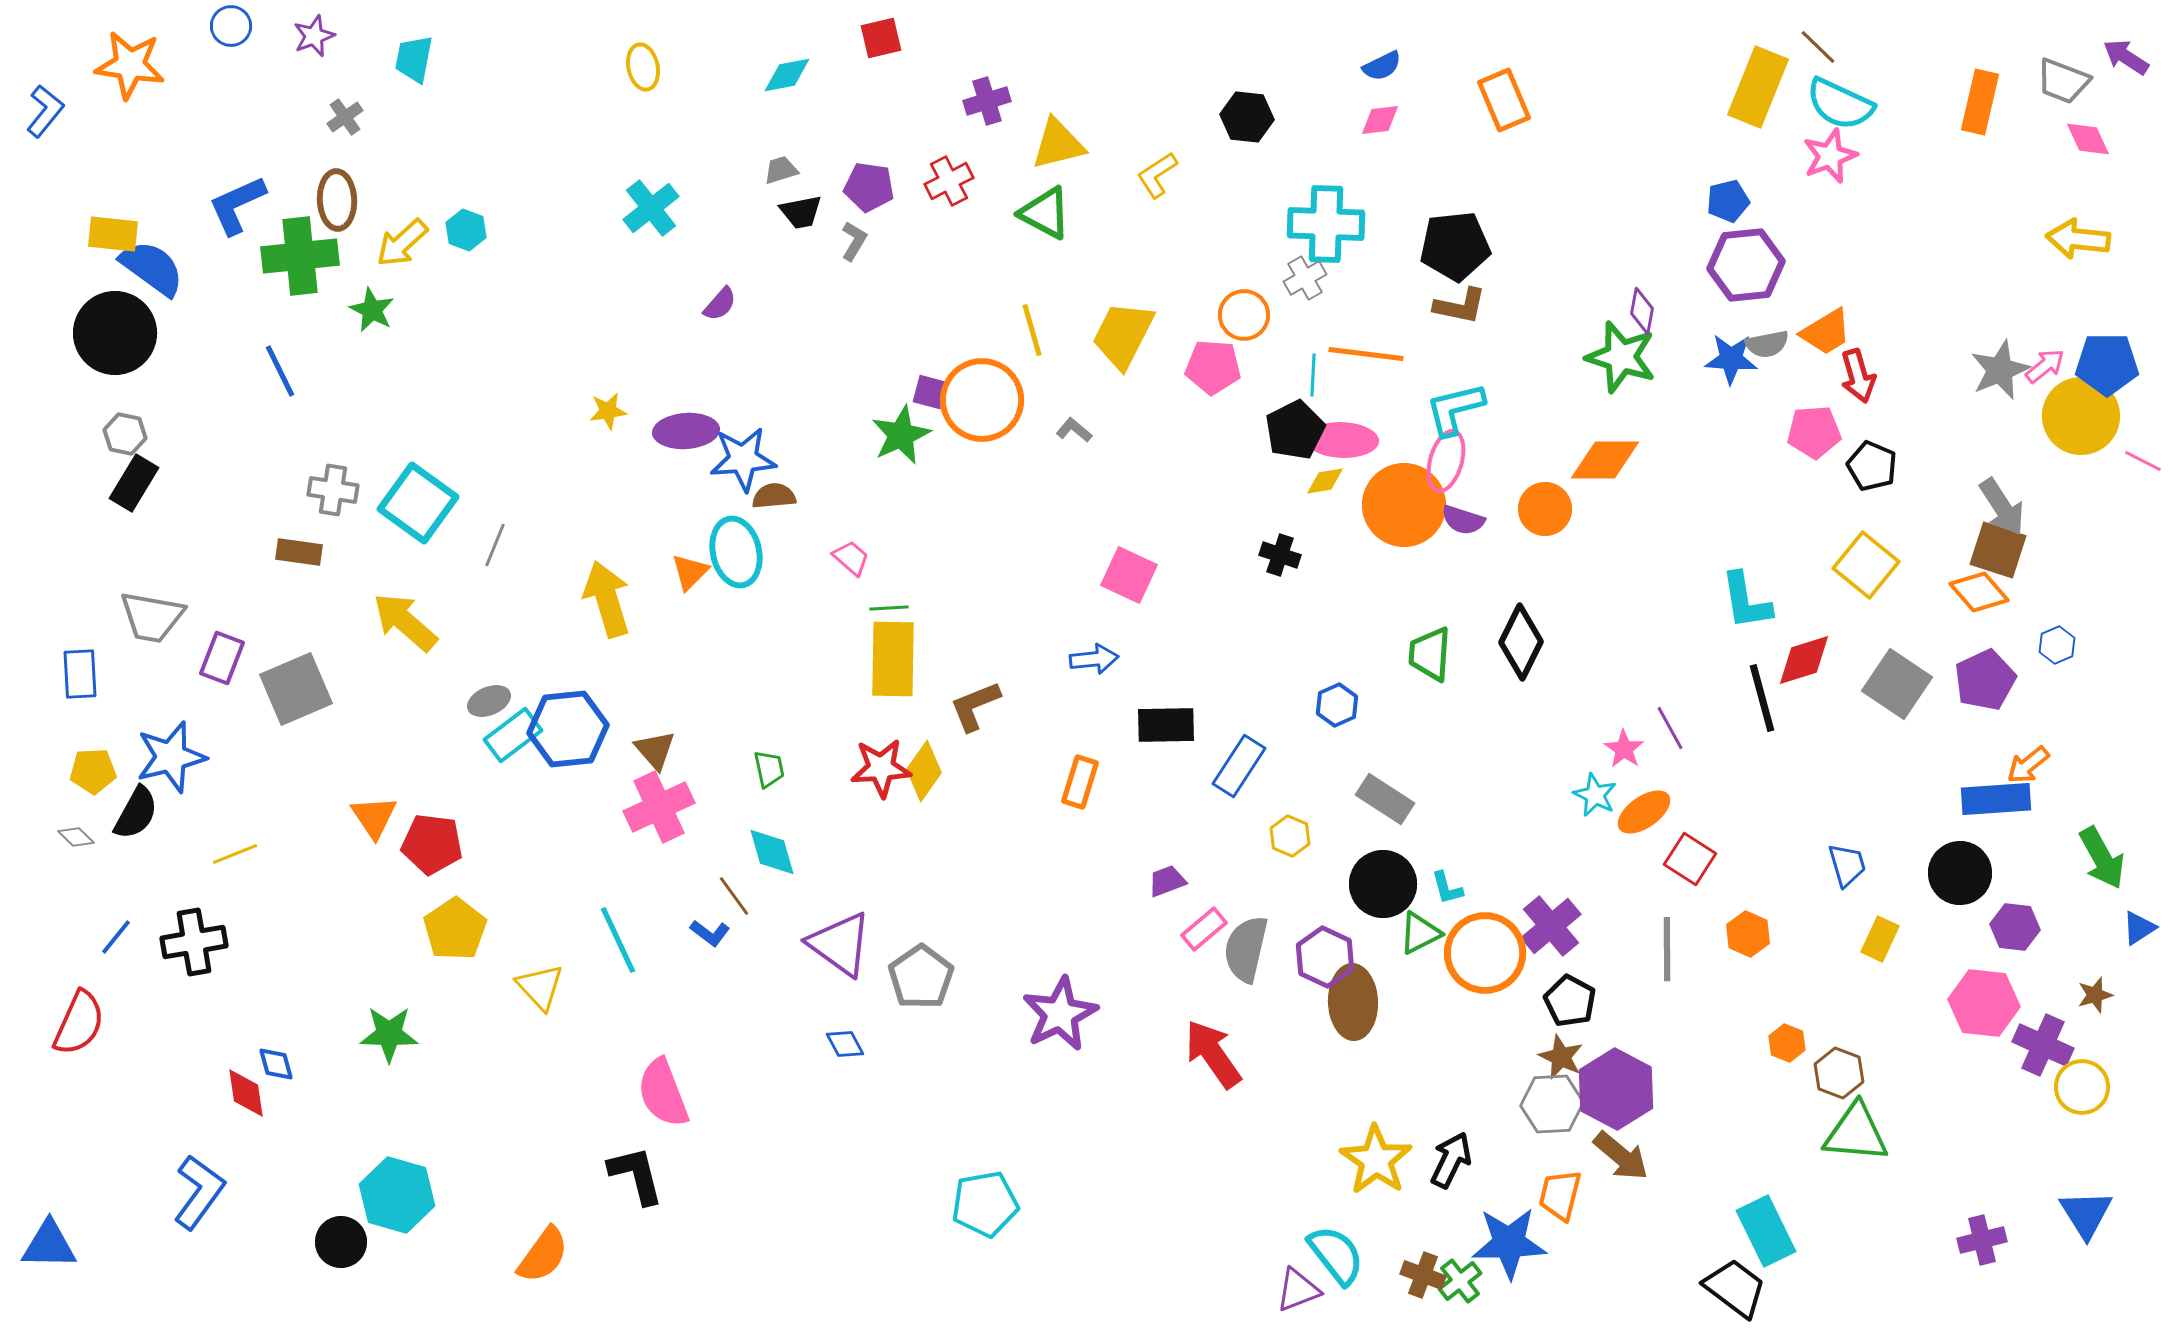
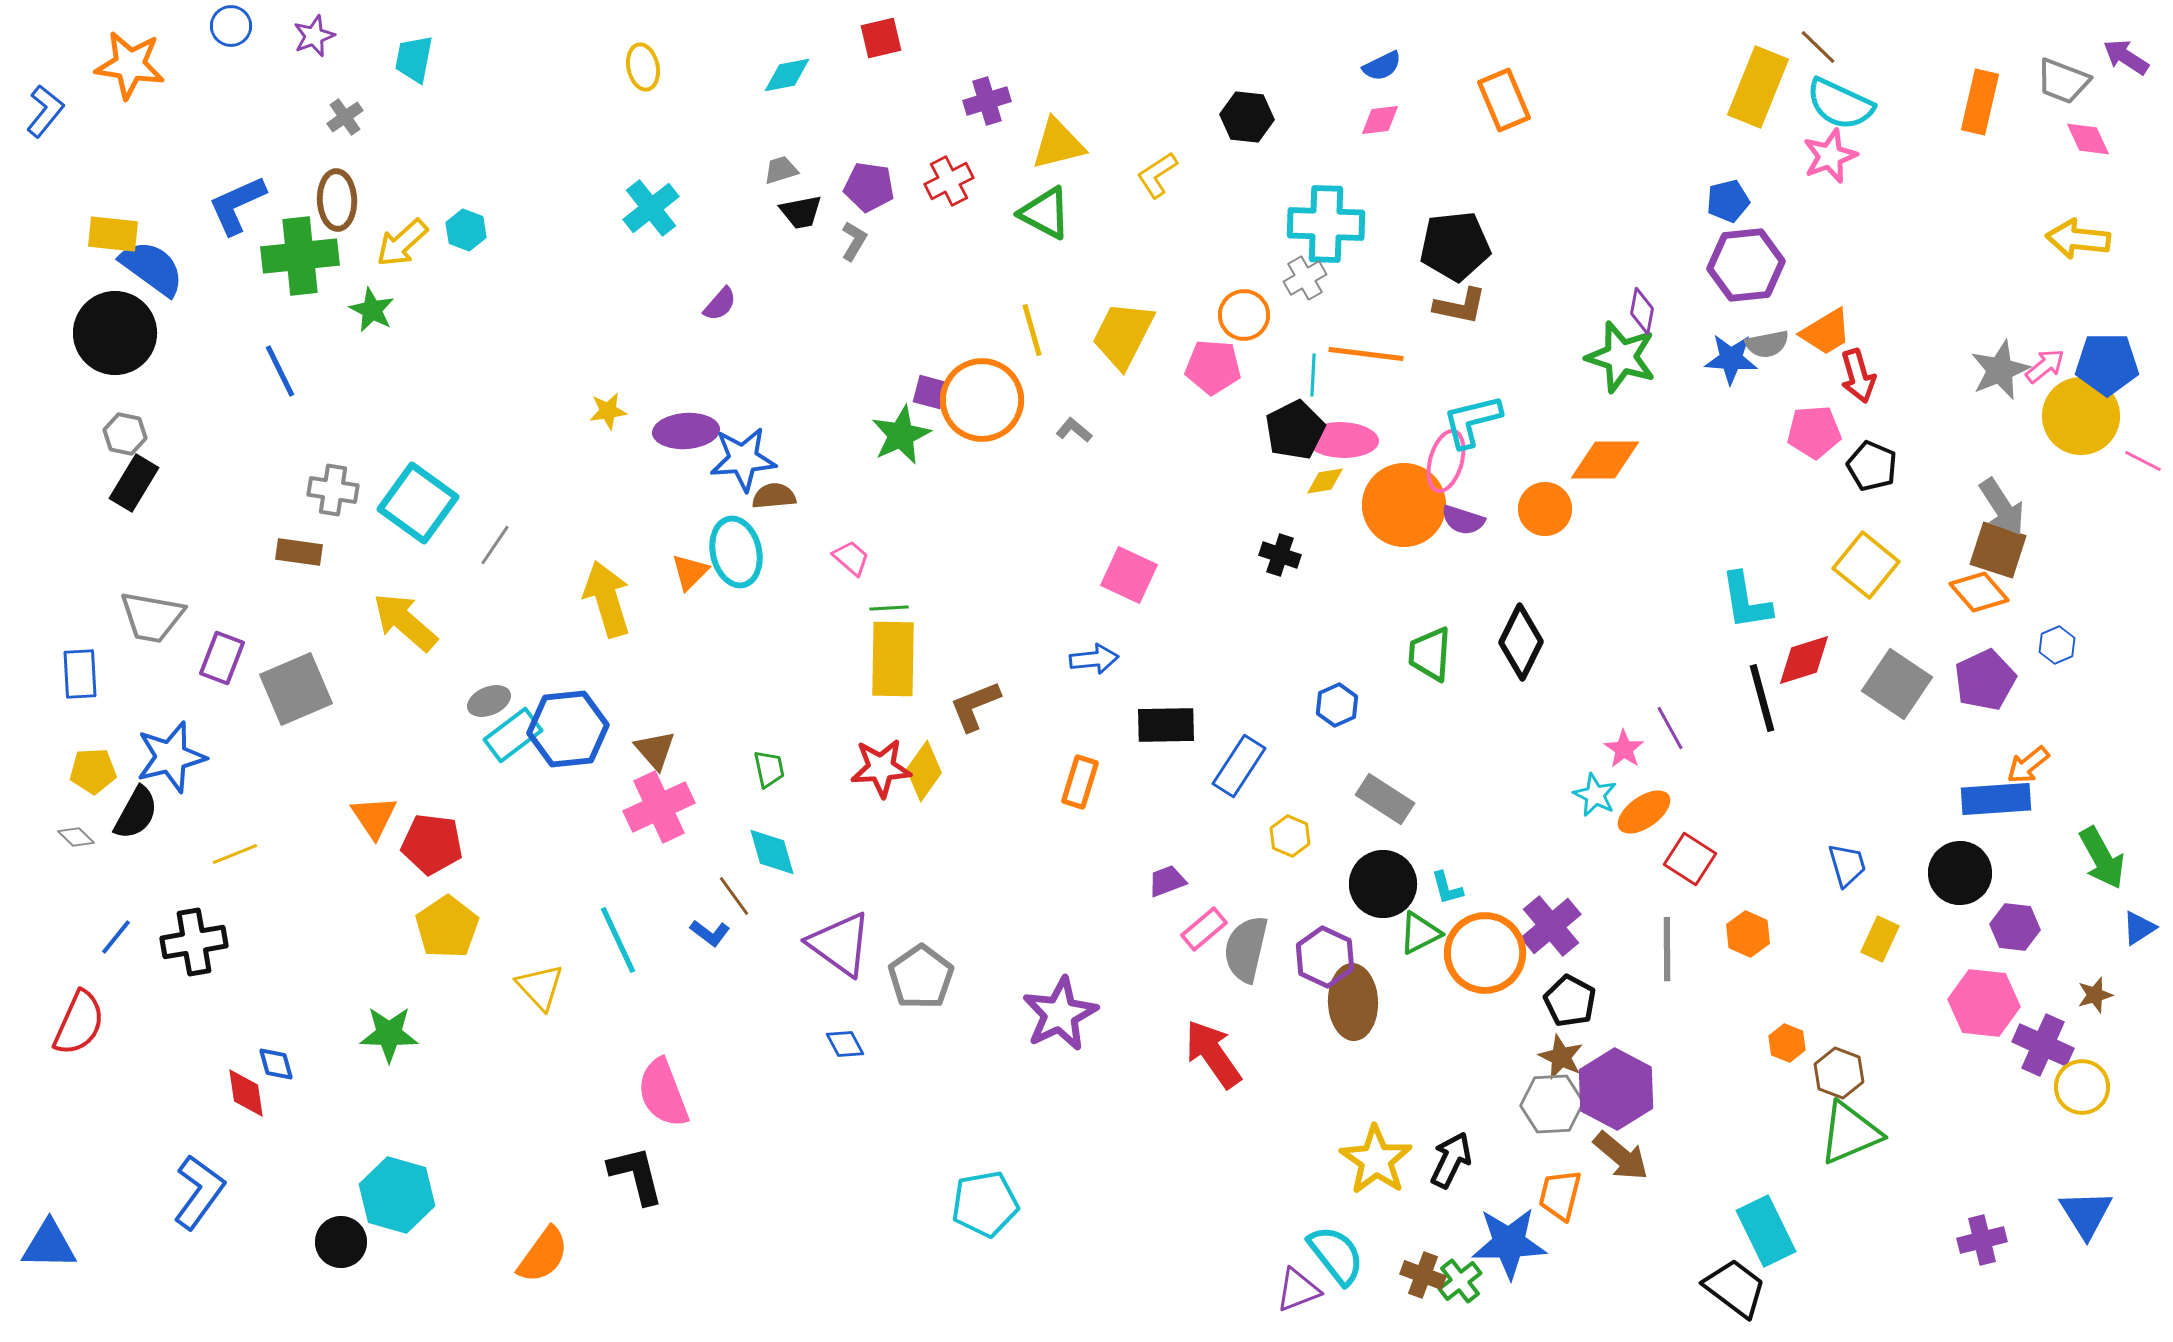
cyan L-shape at (1455, 409): moved 17 px right, 12 px down
gray line at (495, 545): rotated 12 degrees clockwise
yellow pentagon at (455, 929): moved 8 px left, 2 px up
green triangle at (1856, 1133): moved 6 px left; rotated 28 degrees counterclockwise
